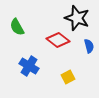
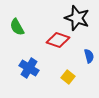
red diamond: rotated 20 degrees counterclockwise
blue semicircle: moved 10 px down
blue cross: moved 2 px down
yellow square: rotated 24 degrees counterclockwise
